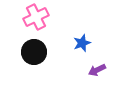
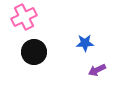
pink cross: moved 12 px left
blue star: moved 3 px right; rotated 18 degrees clockwise
